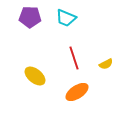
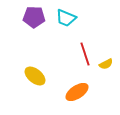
purple pentagon: moved 4 px right
red line: moved 11 px right, 4 px up
